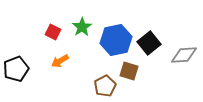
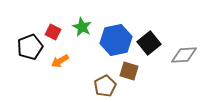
green star: rotated 12 degrees counterclockwise
black pentagon: moved 14 px right, 22 px up
